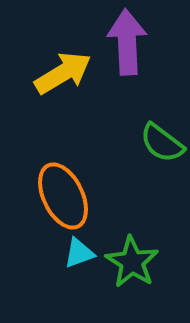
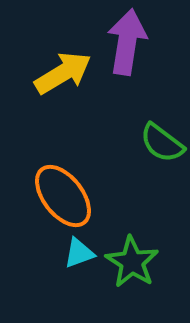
purple arrow: rotated 12 degrees clockwise
orange ellipse: rotated 12 degrees counterclockwise
